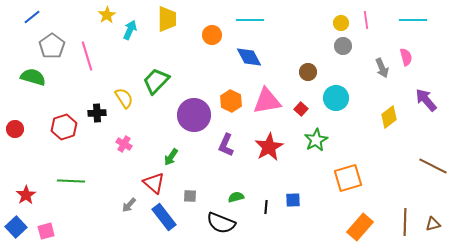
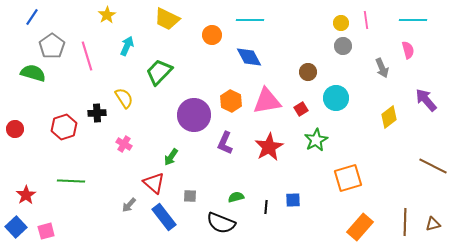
blue line at (32, 17): rotated 18 degrees counterclockwise
yellow trapezoid at (167, 19): rotated 116 degrees clockwise
cyan arrow at (130, 30): moved 3 px left, 16 px down
pink semicircle at (406, 57): moved 2 px right, 7 px up
green semicircle at (33, 77): moved 4 px up
green trapezoid at (156, 81): moved 3 px right, 9 px up
red square at (301, 109): rotated 16 degrees clockwise
purple L-shape at (226, 145): moved 1 px left, 2 px up
